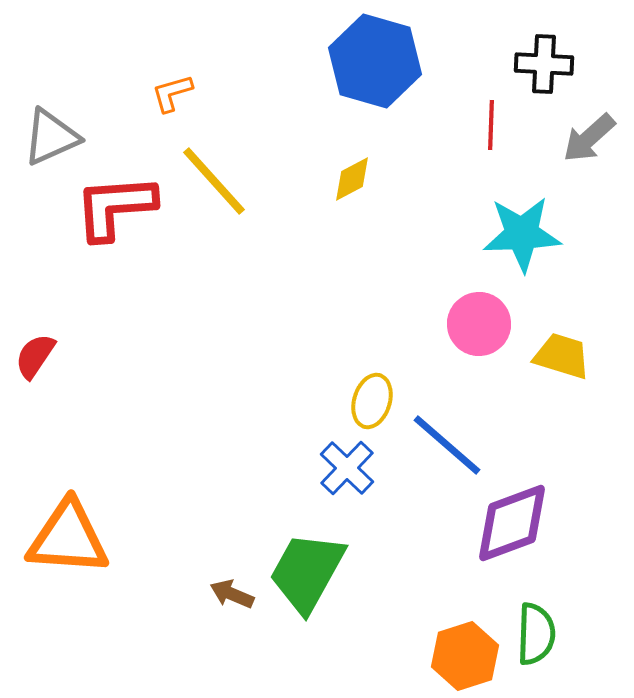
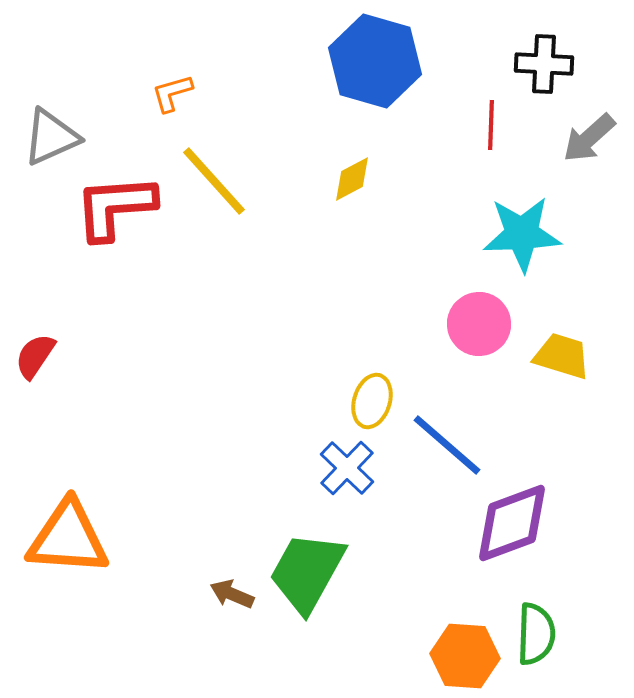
orange hexagon: rotated 22 degrees clockwise
